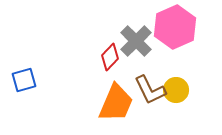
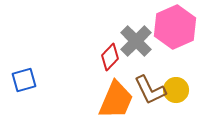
orange trapezoid: moved 3 px up
